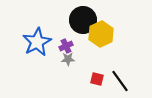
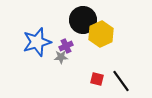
blue star: rotated 12 degrees clockwise
gray star: moved 7 px left, 2 px up
black line: moved 1 px right
